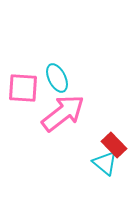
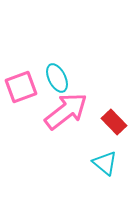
pink square: moved 2 px left, 1 px up; rotated 24 degrees counterclockwise
pink arrow: moved 3 px right, 2 px up
red rectangle: moved 23 px up
